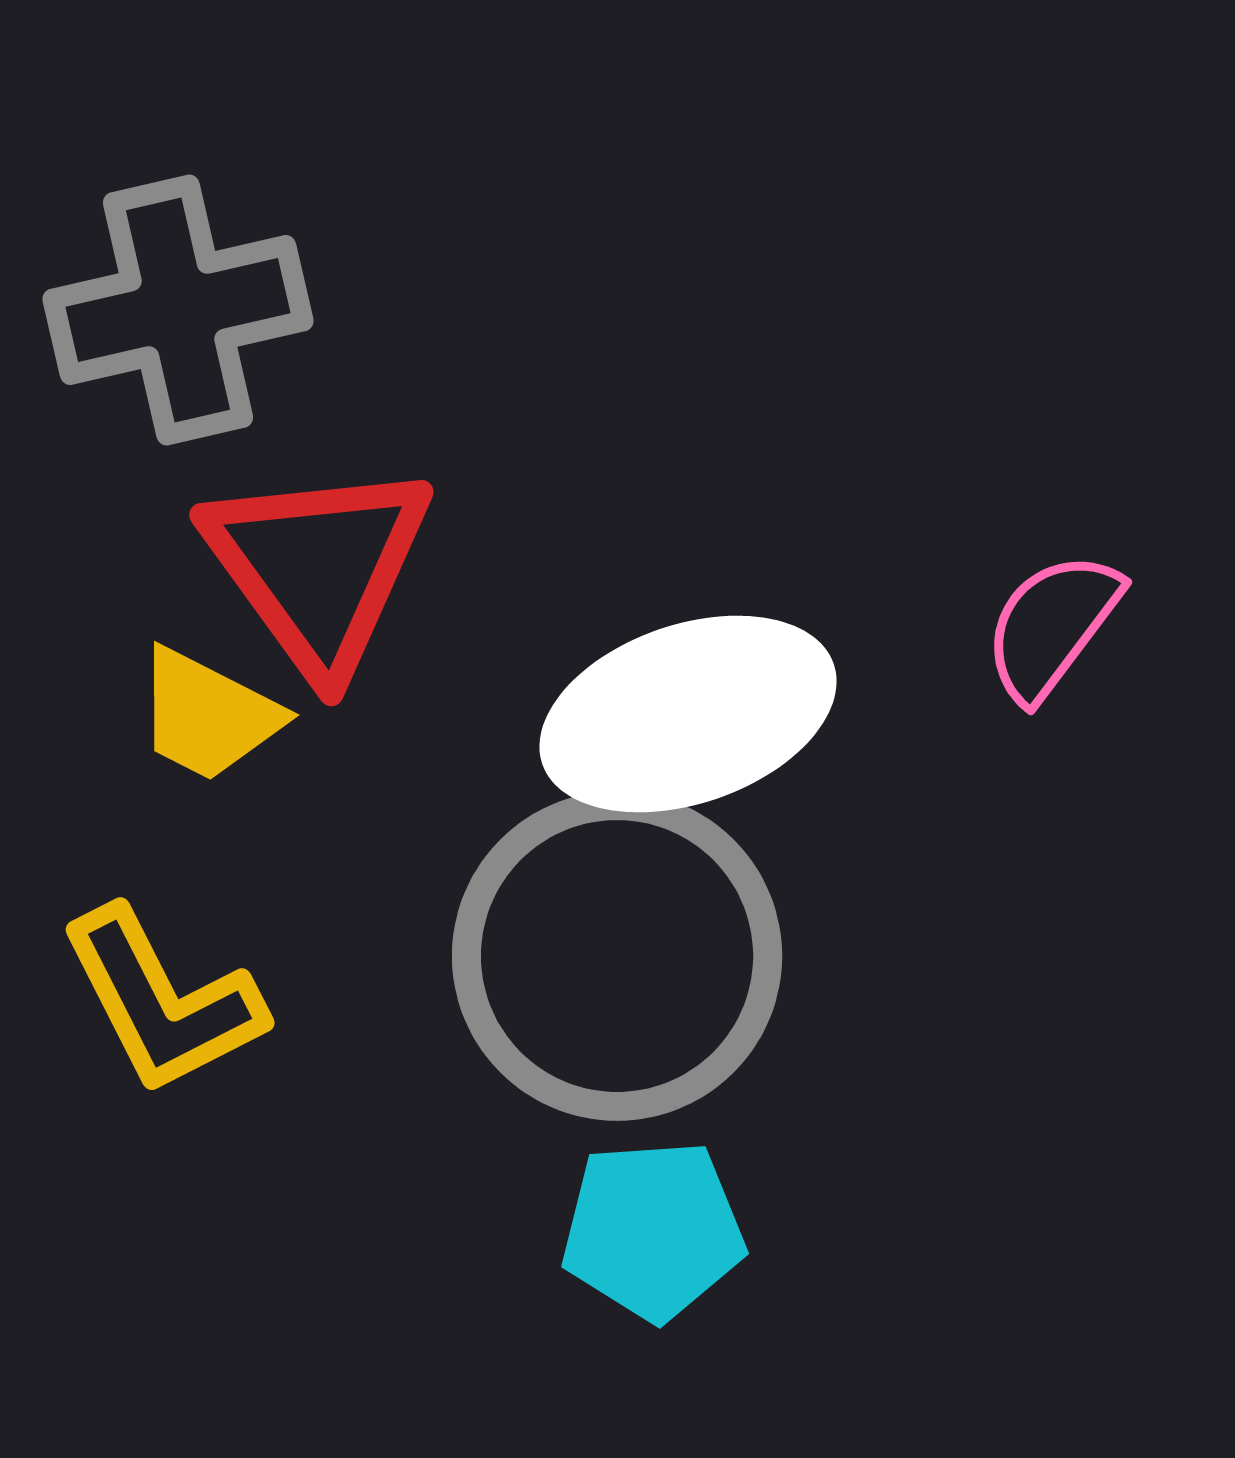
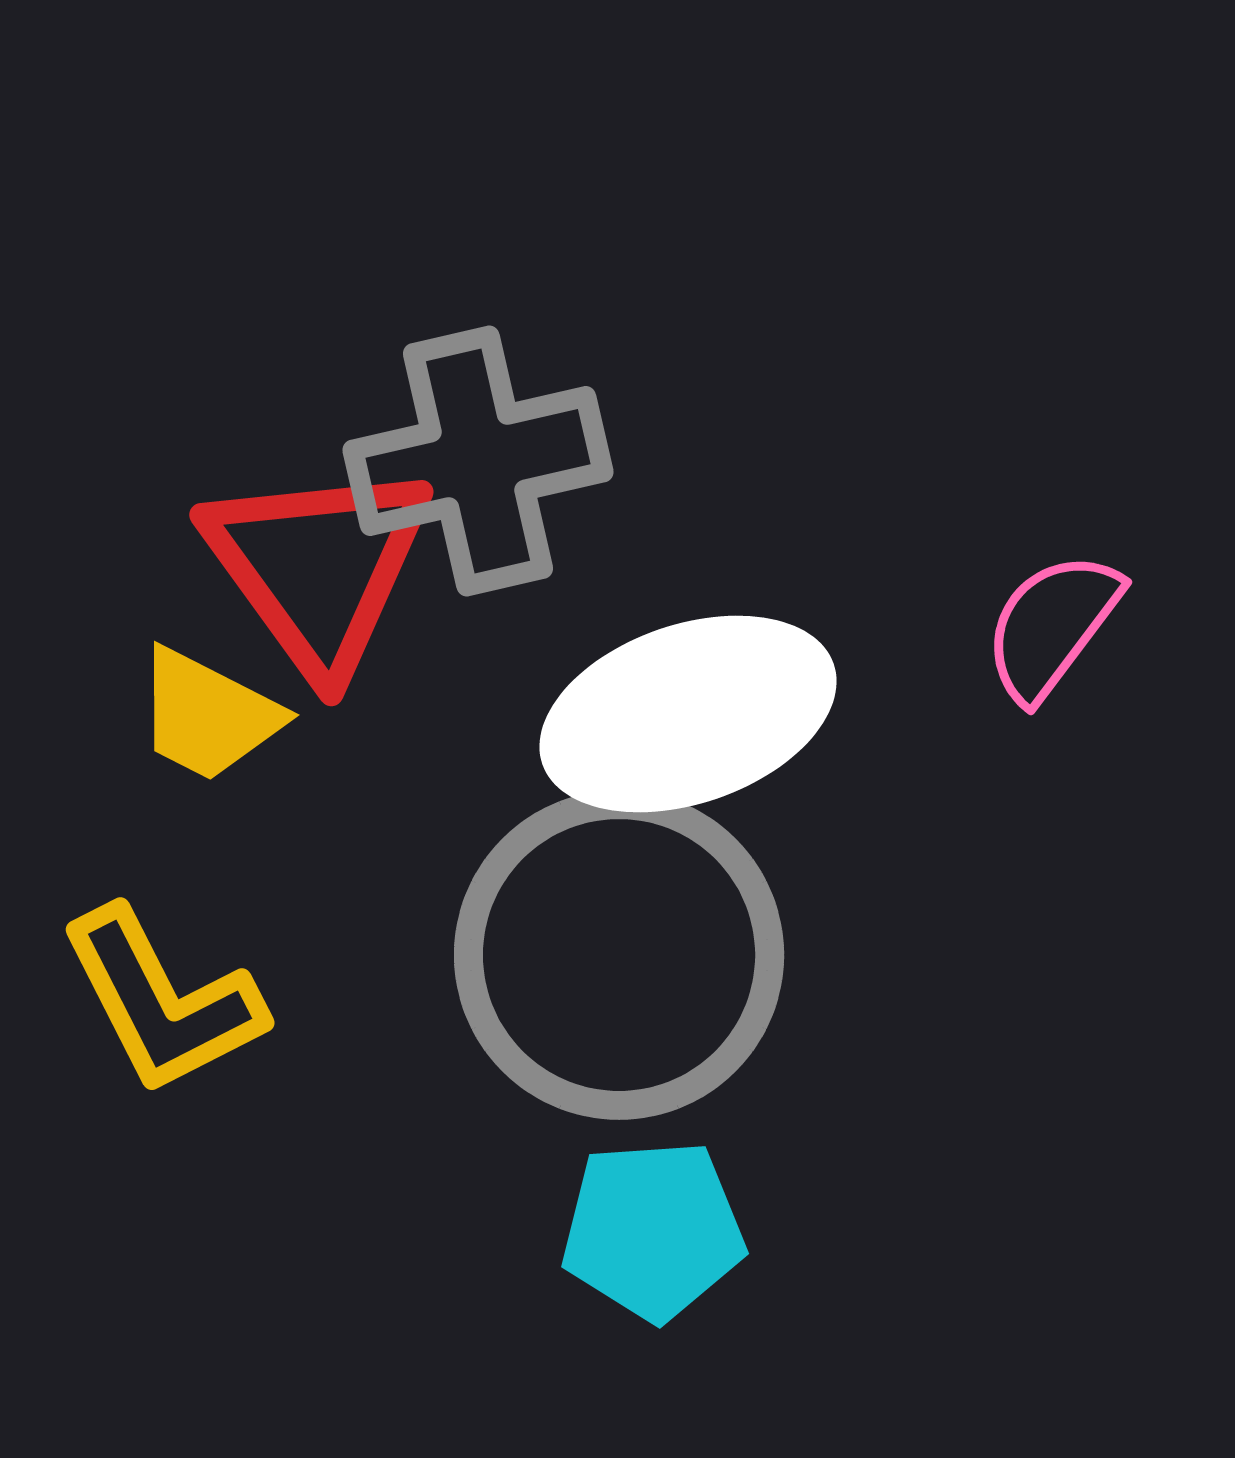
gray cross: moved 300 px right, 151 px down
gray circle: moved 2 px right, 1 px up
